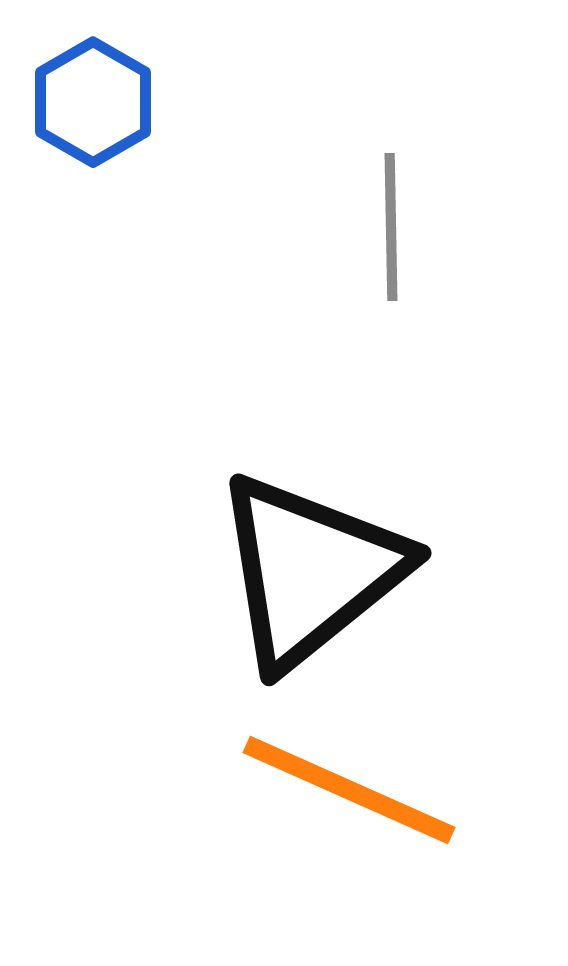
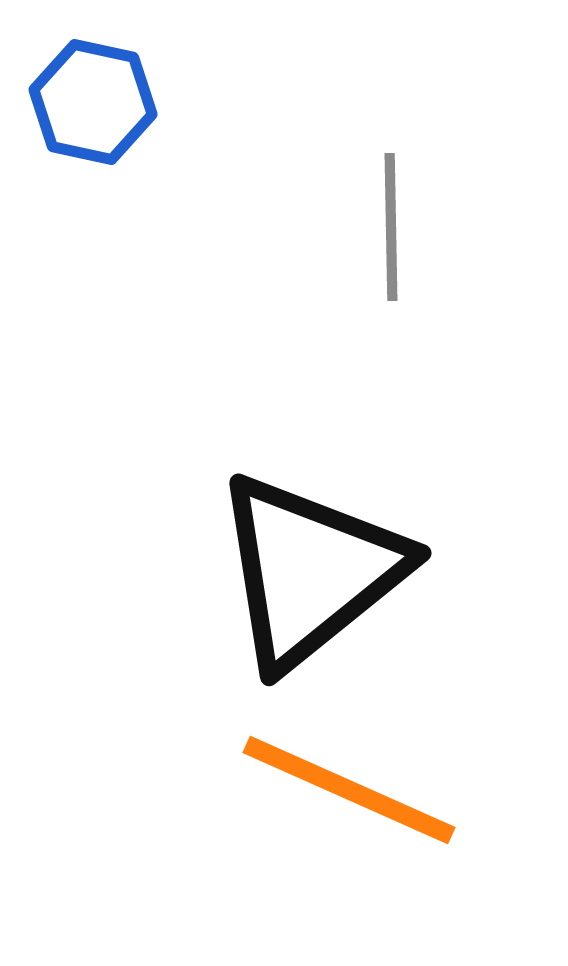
blue hexagon: rotated 18 degrees counterclockwise
